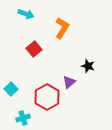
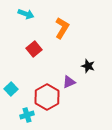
purple triangle: rotated 16 degrees clockwise
cyan cross: moved 4 px right, 3 px up
